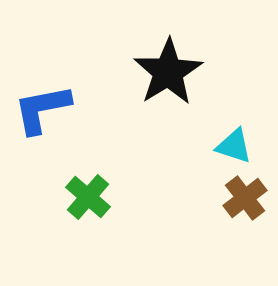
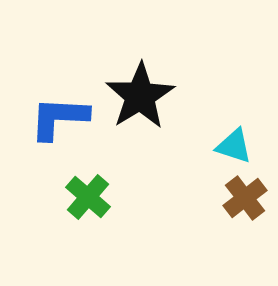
black star: moved 28 px left, 24 px down
blue L-shape: moved 17 px right, 9 px down; rotated 14 degrees clockwise
